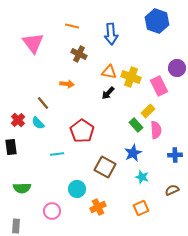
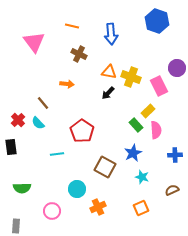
pink triangle: moved 1 px right, 1 px up
